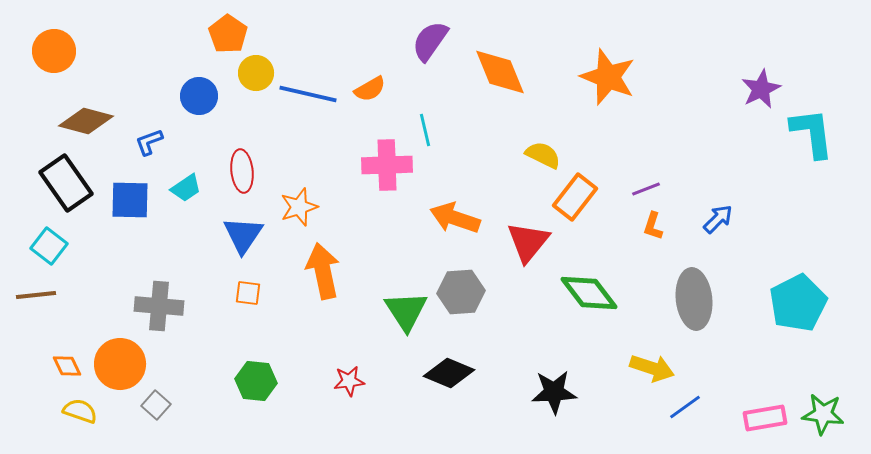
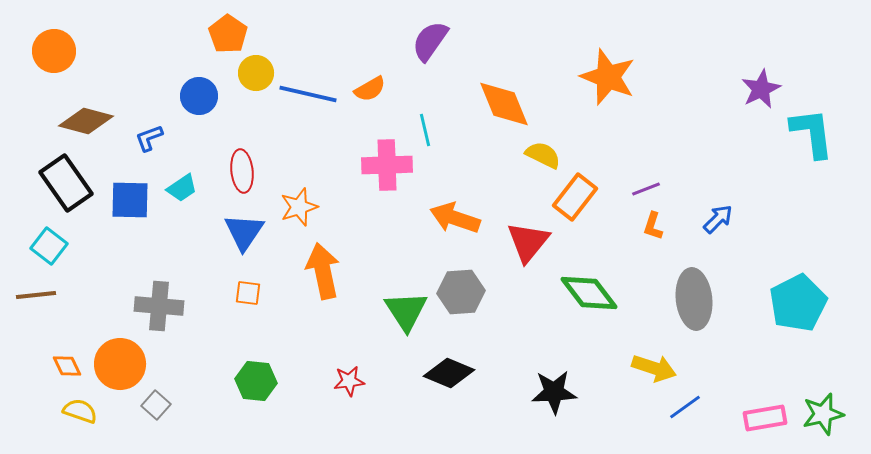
orange diamond at (500, 72): moved 4 px right, 32 px down
blue L-shape at (149, 142): moved 4 px up
cyan trapezoid at (186, 188): moved 4 px left
blue triangle at (243, 235): moved 1 px right, 3 px up
yellow arrow at (652, 368): moved 2 px right
green star at (823, 414): rotated 21 degrees counterclockwise
